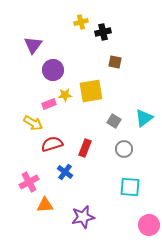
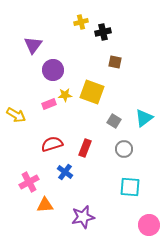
yellow square: moved 1 px right, 1 px down; rotated 30 degrees clockwise
yellow arrow: moved 17 px left, 8 px up
